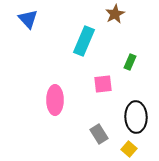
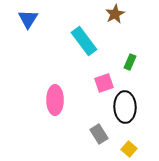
blue triangle: rotated 15 degrees clockwise
cyan rectangle: rotated 60 degrees counterclockwise
pink square: moved 1 px right, 1 px up; rotated 12 degrees counterclockwise
black ellipse: moved 11 px left, 10 px up
